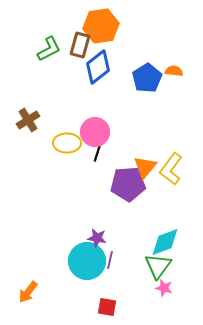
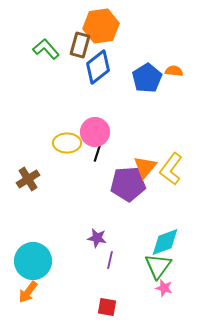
green L-shape: moved 3 px left; rotated 104 degrees counterclockwise
brown cross: moved 59 px down
cyan circle: moved 54 px left
